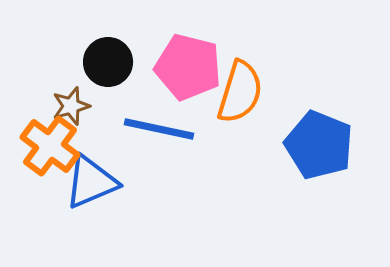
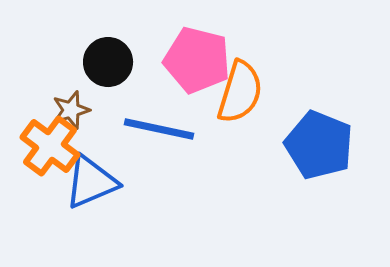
pink pentagon: moved 9 px right, 7 px up
brown star: moved 4 px down
